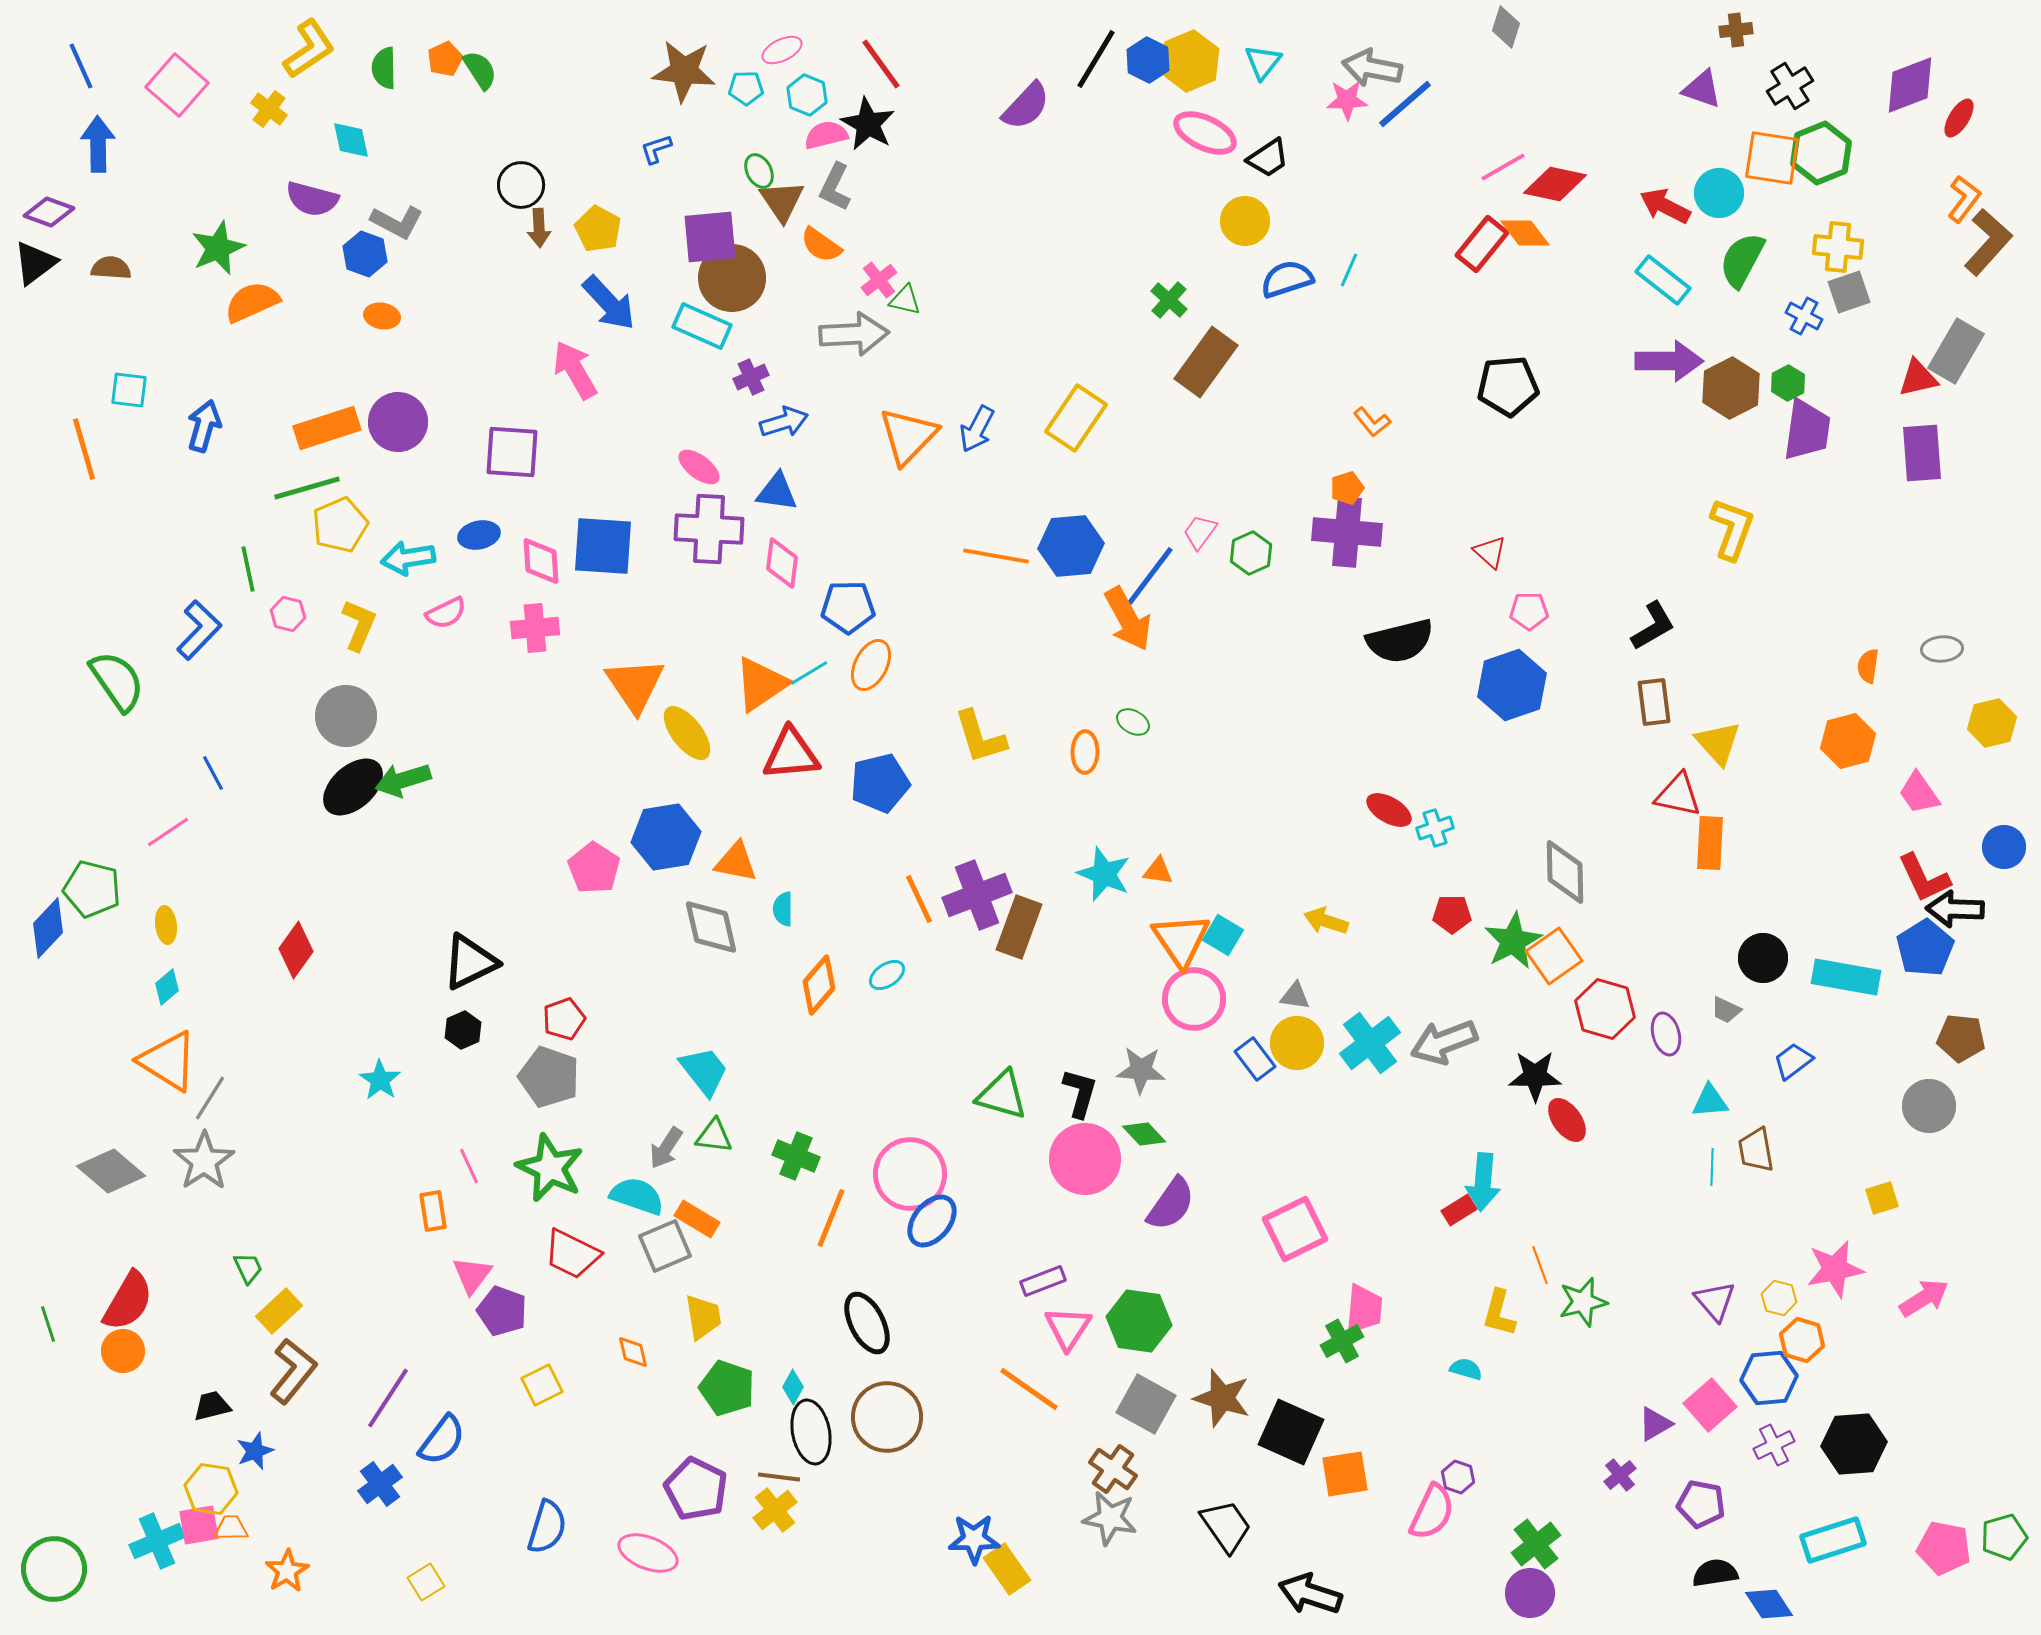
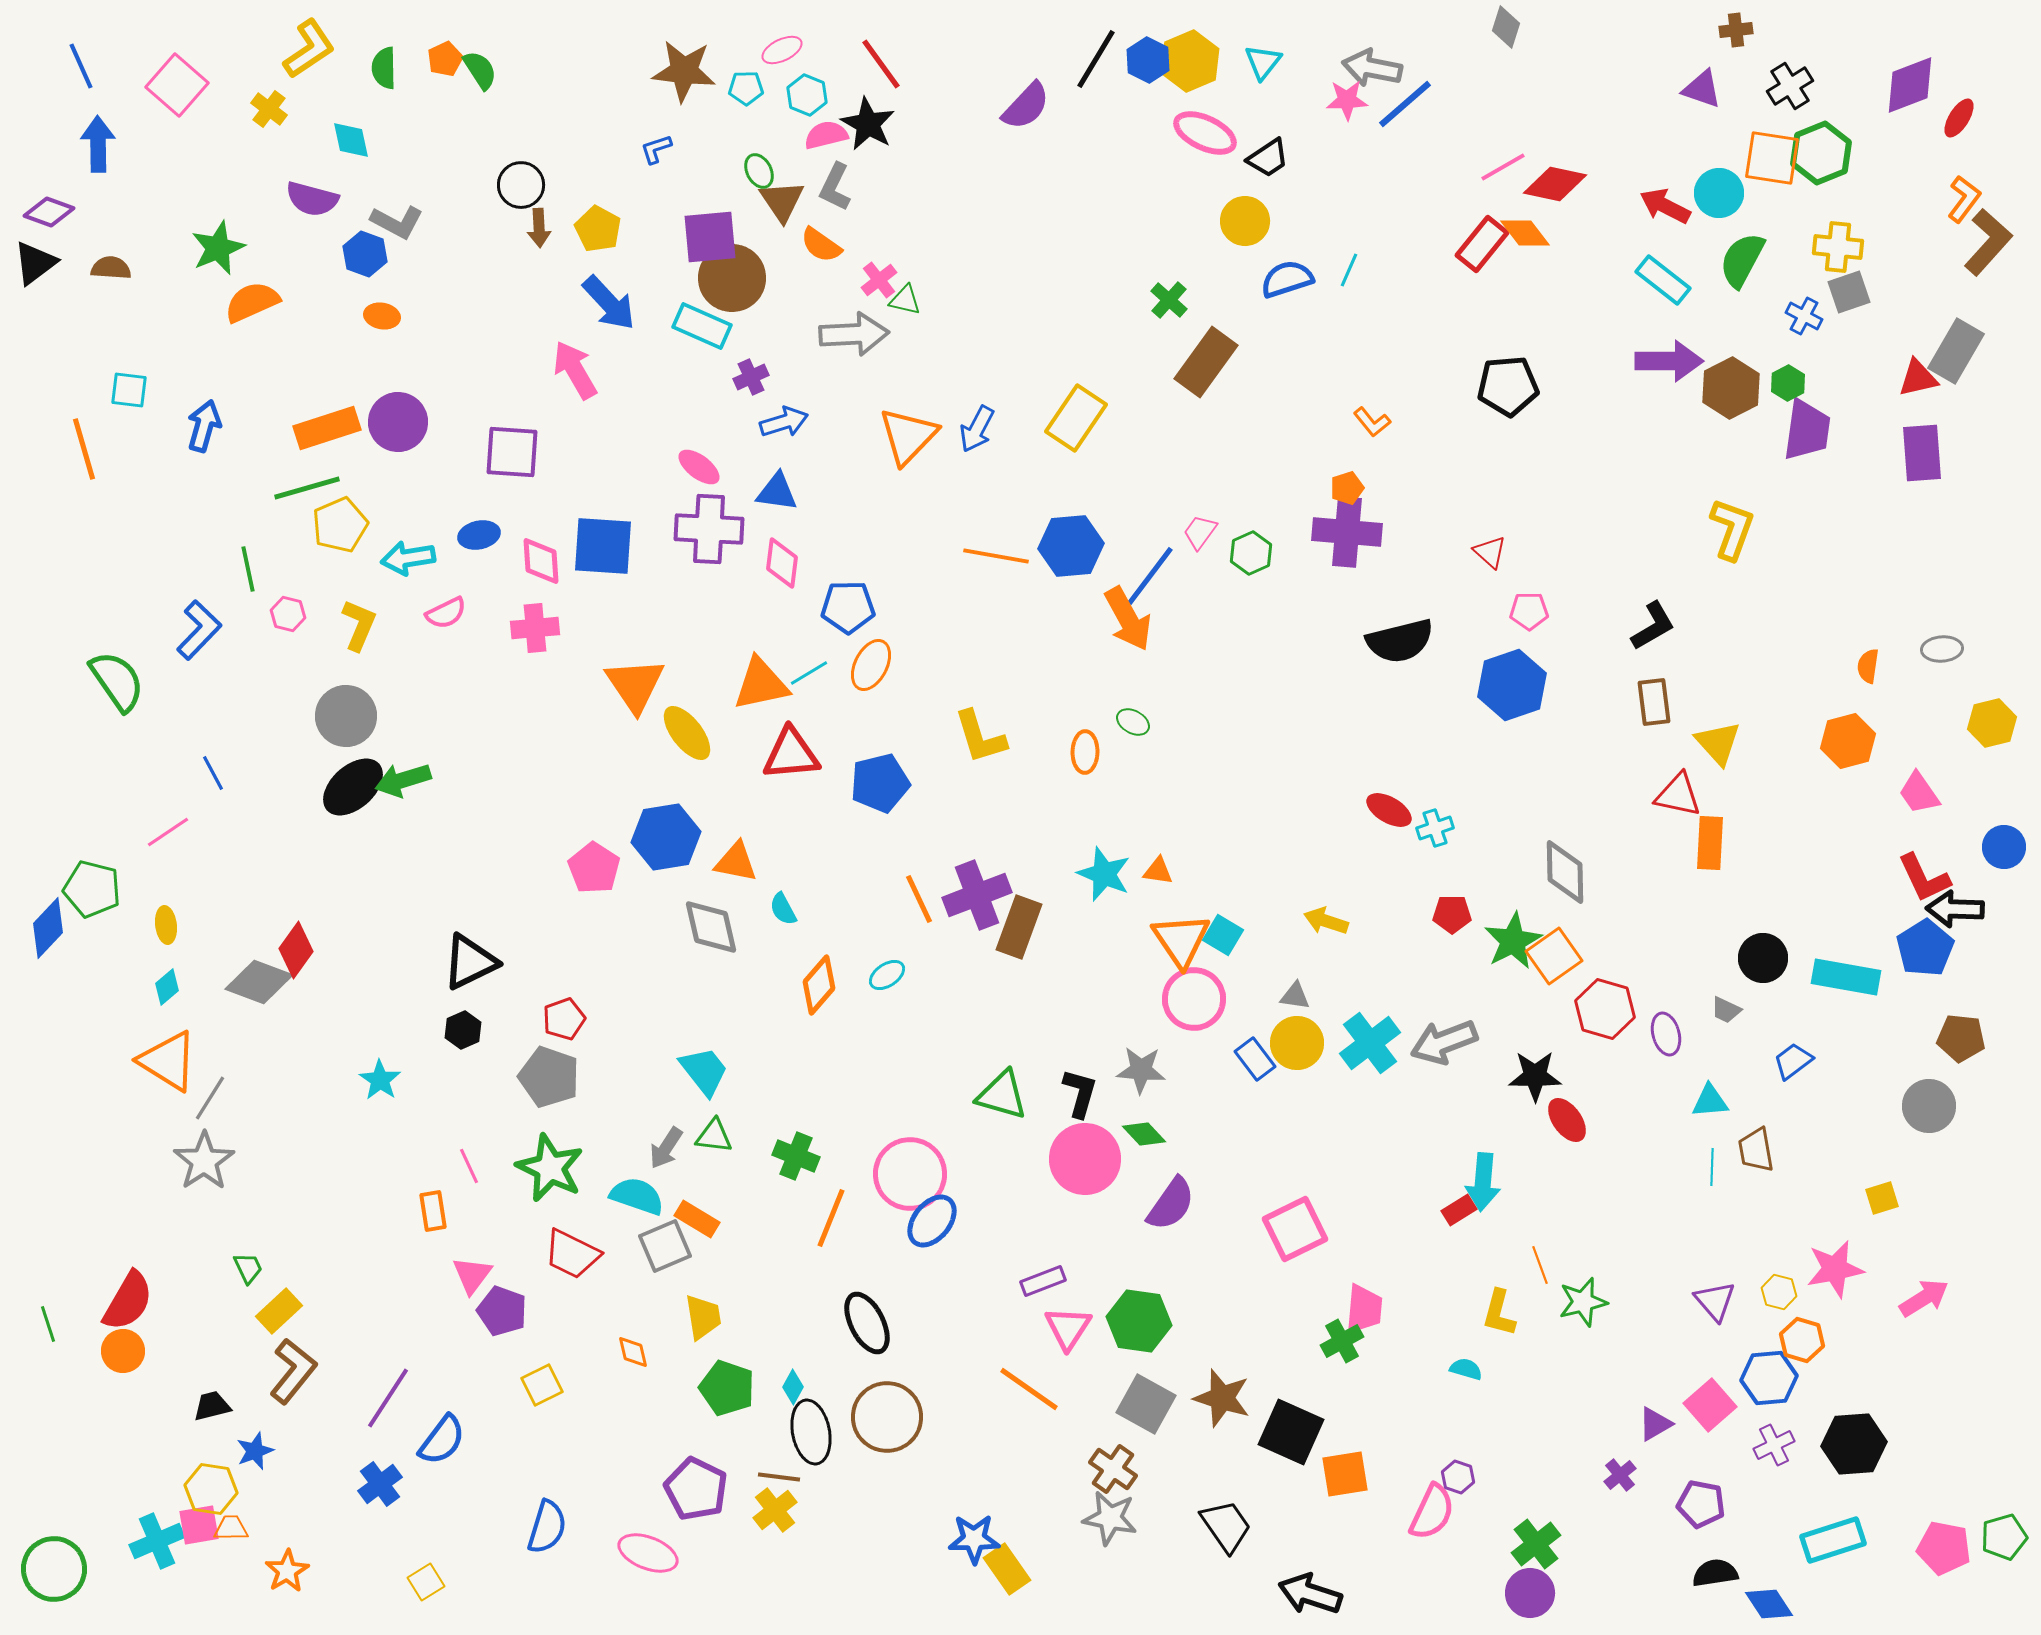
orange triangle at (761, 684): rotated 22 degrees clockwise
cyan semicircle at (783, 909): rotated 28 degrees counterclockwise
gray diamond at (111, 1171): moved 148 px right, 189 px up; rotated 20 degrees counterclockwise
yellow hexagon at (1779, 1298): moved 6 px up
